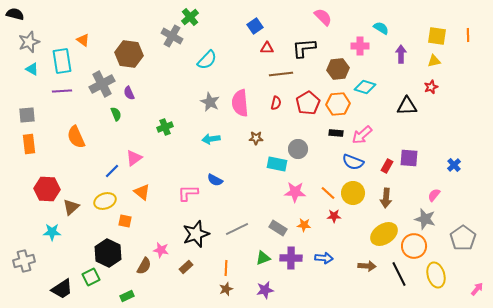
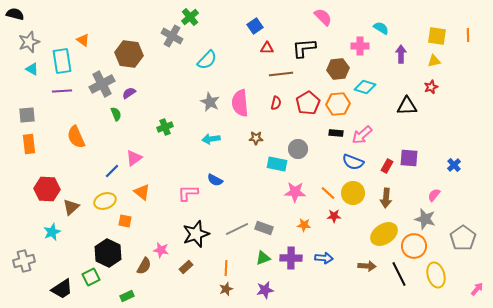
purple semicircle at (129, 93): rotated 80 degrees clockwise
gray rectangle at (278, 228): moved 14 px left; rotated 12 degrees counterclockwise
cyan star at (52, 232): rotated 24 degrees counterclockwise
